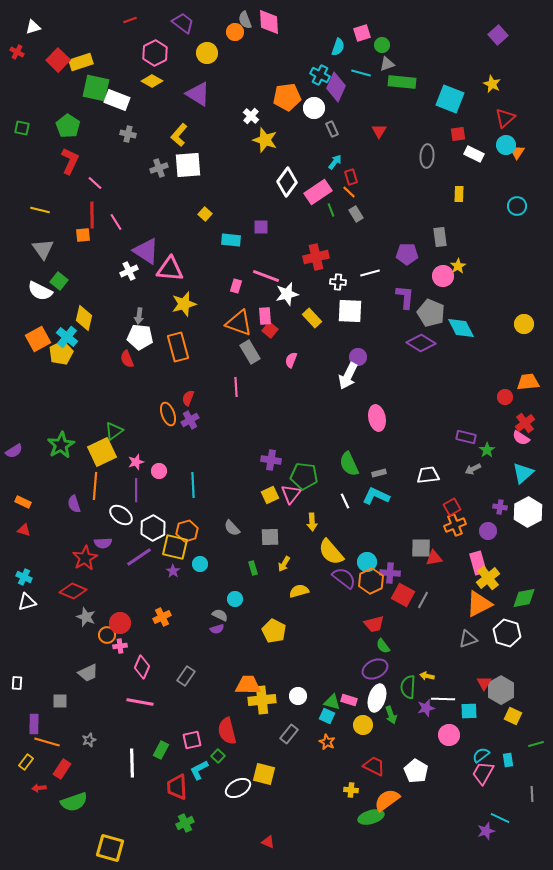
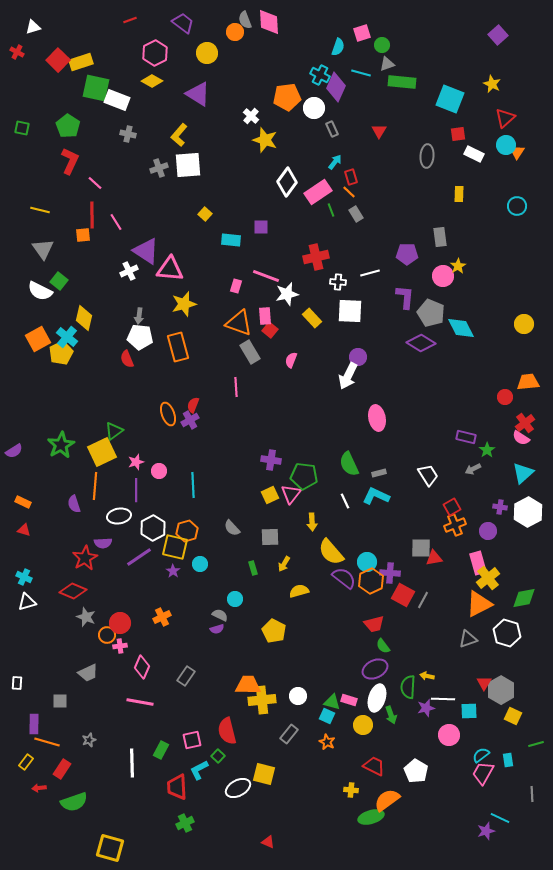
red semicircle at (188, 398): moved 5 px right, 7 px down
white trapezoid at (428, 475): rotated 65 degrees clockwise
white ellipse at (121, 515): moved 2 px left, 1 px down; rotated 45 degrees counterclockwise
